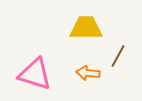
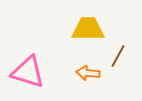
yellow trapezoid: moved 2 px right, 1 px down
pink triangle: moved 7 px left, 2 px up
